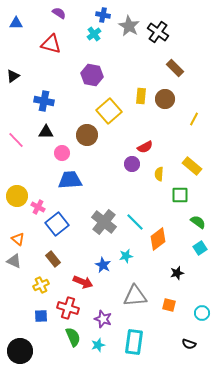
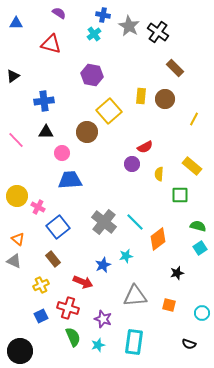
blue cross at (44, 101): rotated 18 degrees counterclockwise
brown circle at (87, 135): moved 3 px up
green semicircle at (198, 222): moved 4 px down; rotated 21 degrees counterclockwise
blue square at (57, 224): moved 1 px right, 3 px down
blue star at (103, 265): rotated 21 degrees clockwise
blue square at (41, 316): rotated 24 degrees counterclockwise
